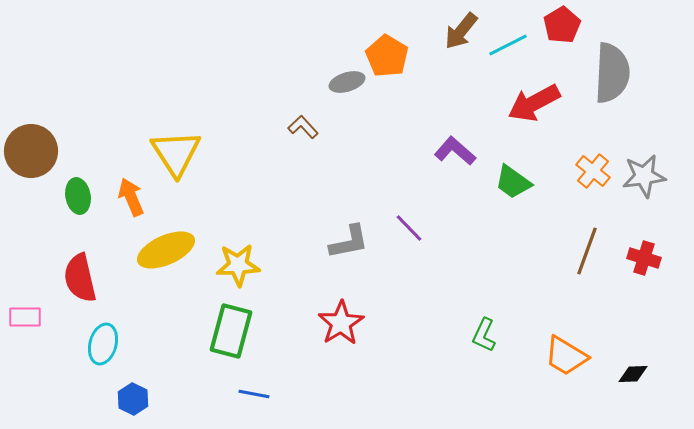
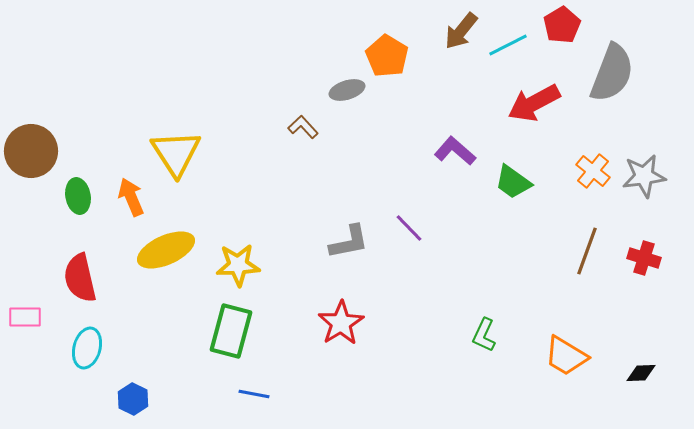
gray semicircle: rotated 18 degrees clockwise
gray ellipse: moved 8 px down
cyan ellipse: moved 16 px left, 4 px down
black diamond: moved 8 px right, 1 px up
